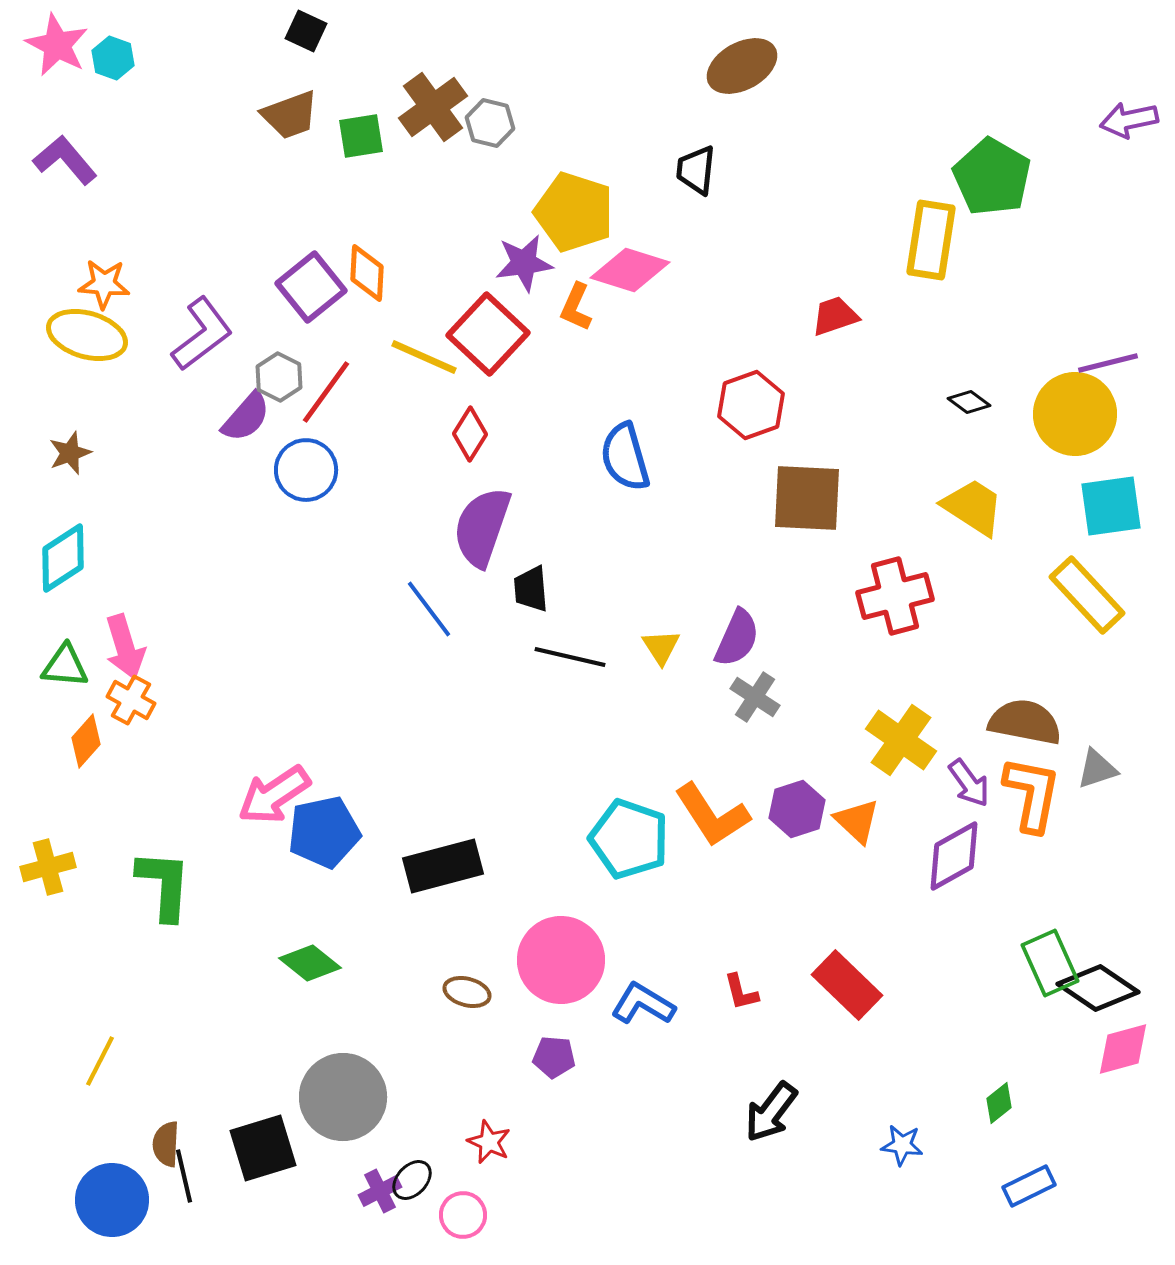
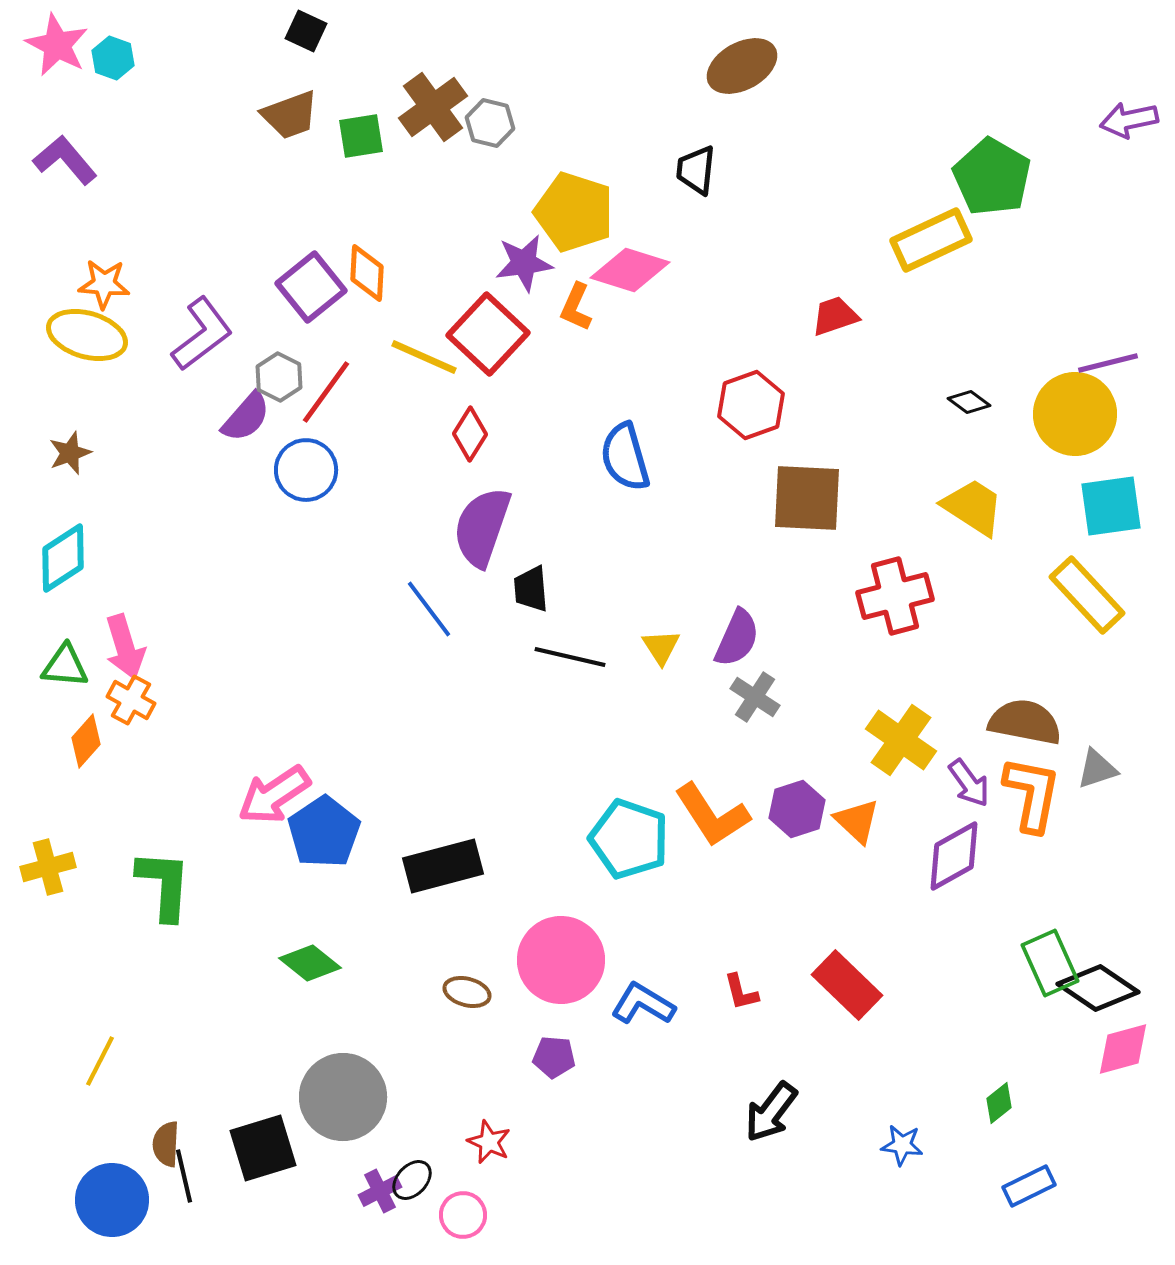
yellow rectangle at (931, 240): rotated 56 degrees clockwise
blue pentagon at (324, 832): rotated 22 degrees counterclockwise
